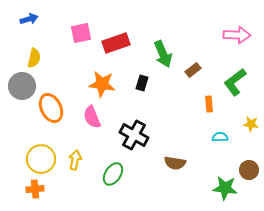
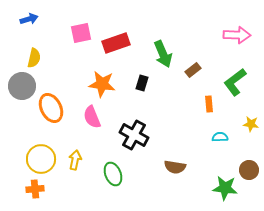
brown semicircle: moved 4 px down
green ellipse: rotated 55 degrees counterclockwise
